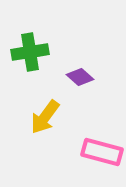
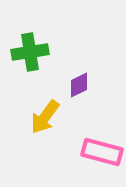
purple diamond: moved 1 px left, 8 px down; rotated 68 degrees counterclockwise
